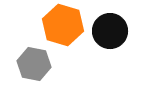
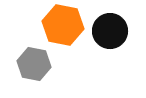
orange hexagon: rotated 6 degrees counterclockwise
